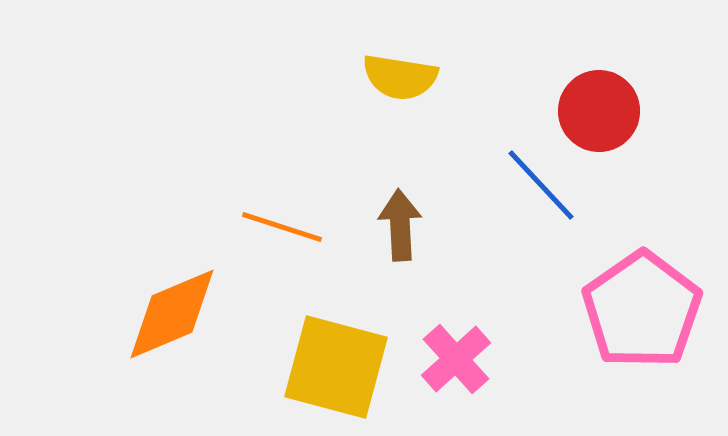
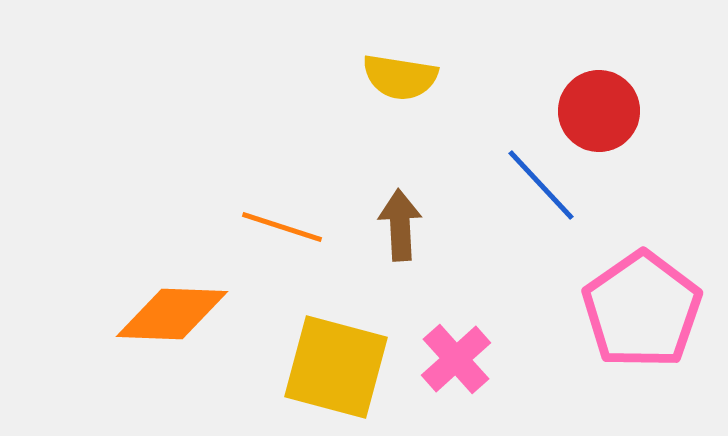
orange diamond: rotated 25 degrees clockwise
